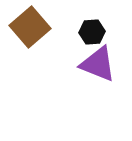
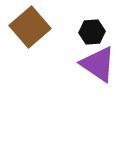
purple triangle: rotated 12 degrees clockwise
